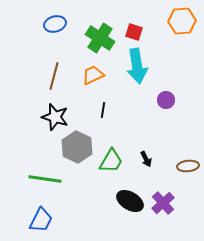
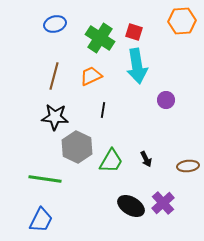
orange trapezoid: moved 2 px left, 1 px down
black star: rotated 12 degrees counterclockwise
black ellipse: moved 1 px right, 5 px down
